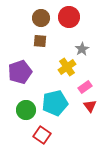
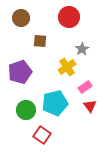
brown circle: moved 20 px left
